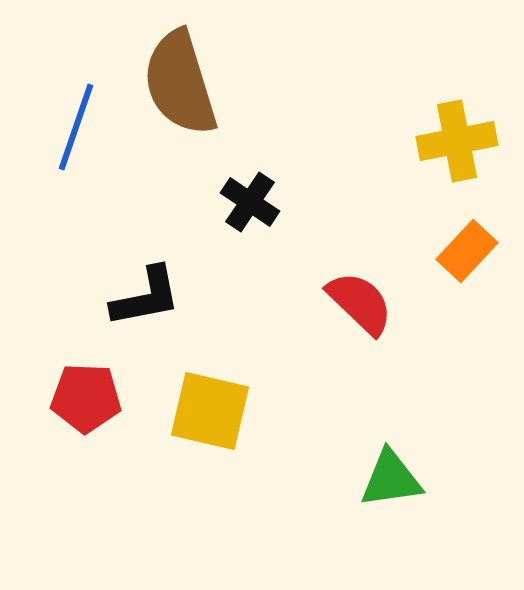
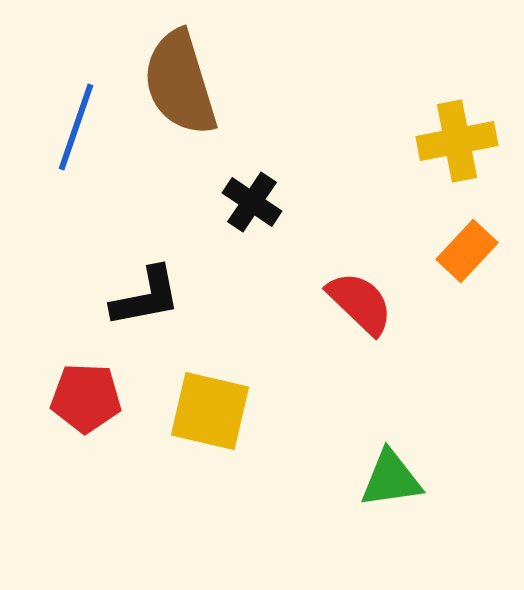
black cross: moved 2 px right
